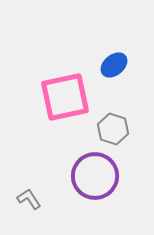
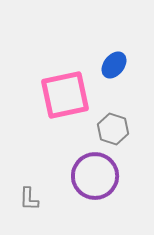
blue ellipse: rotated 12 degrees counterclockwise
pink square: moved 2 px up
gray L-shape: rotated 145 degrees counterclockwise
